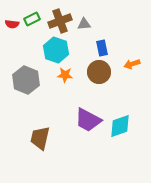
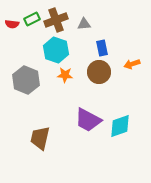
brown cross: moved 4 px left, 1 px up
